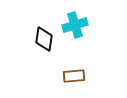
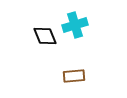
black diamond: moved 1 px right, 3 px up; rotated 30 degrees counterclockwise
